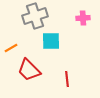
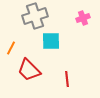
pink cross: rotated 16 degrees counterclockwise
orange line: rotated 32 degrees counterclockwise
